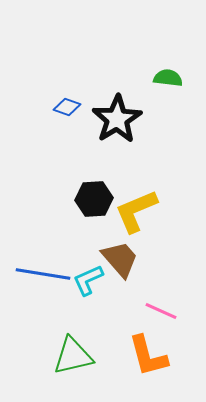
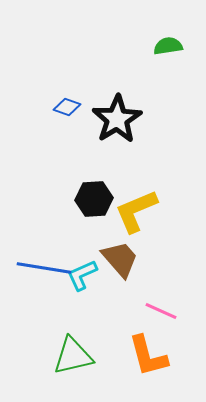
green semicircle: moved 32 px up; rotated 16 degrees counterclockwise
blue line: moved 1 px right, 6 px up
cyan L-shape: moved 6 px left, 5 px up
